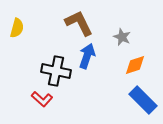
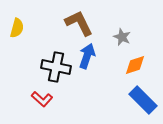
black cross: moved 4 px up
